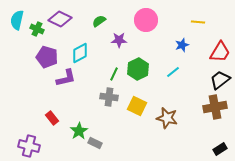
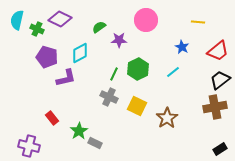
green semicircle: moved 6 px down
blue star: moved 2 px down; rotated 24 degrees counterclockwise
red trapezoid: moved 2 px left, 1 px up; rotated 20 degrees clockwise
gray cross: rotated 18 degrees clockwise
brown star: rotated 25 degrees clockwise
